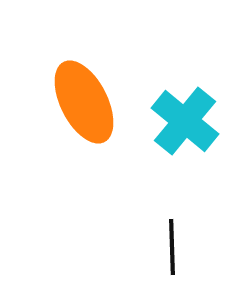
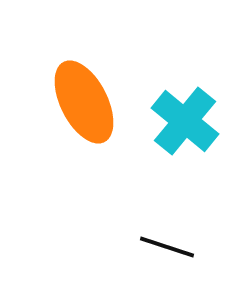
black line: moved 5 px left; rotated 70 degrees counterclockwise
